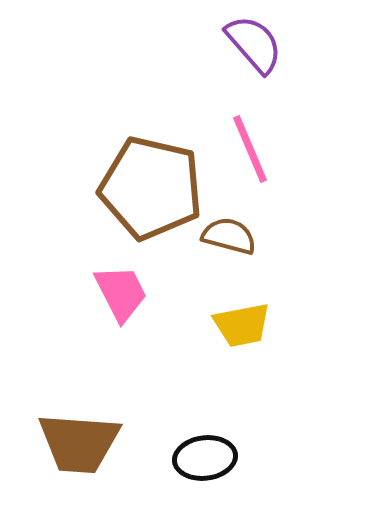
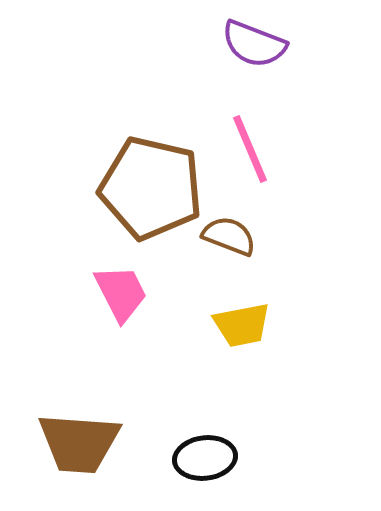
purple semicircle: rotated 152 degrees clockwise
brown semicircle: rotated 6 degrees clockwise
